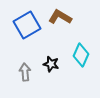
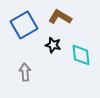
blue square: moved 3 px left
cyan diamond: rotated 30 degrees counterclockwise
black star: moved 2 px right, 19 px up
